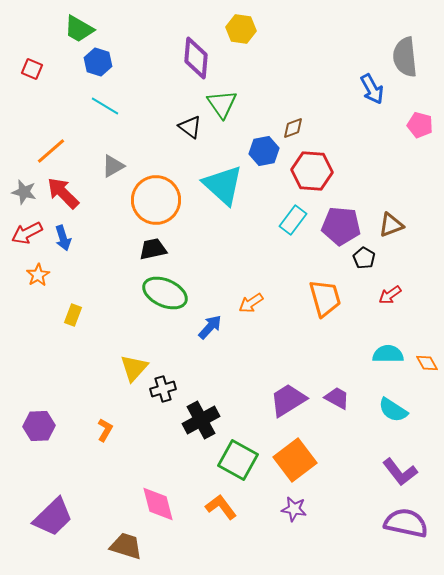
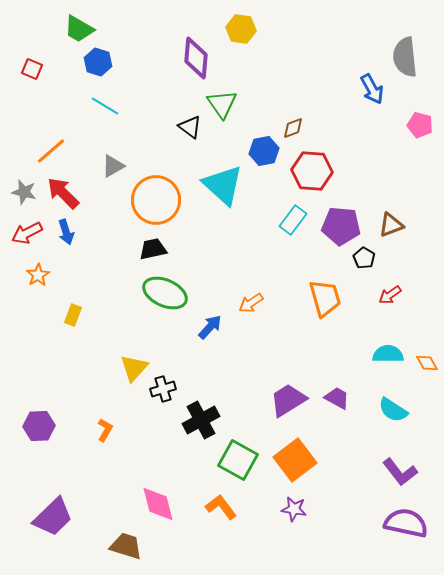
blue arrow at (63, 238): moved 3 px right, 6 px up
